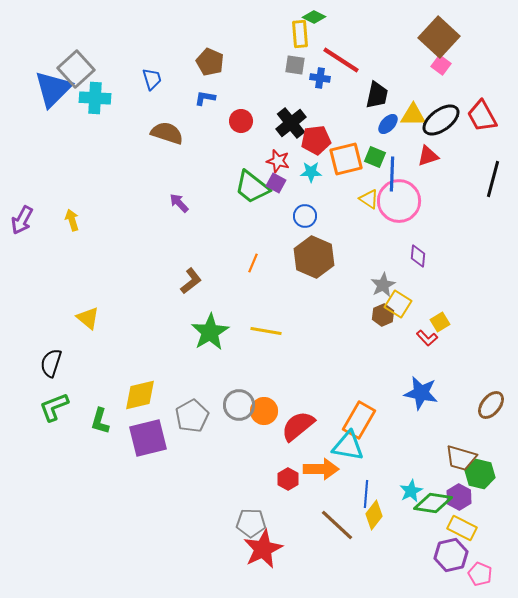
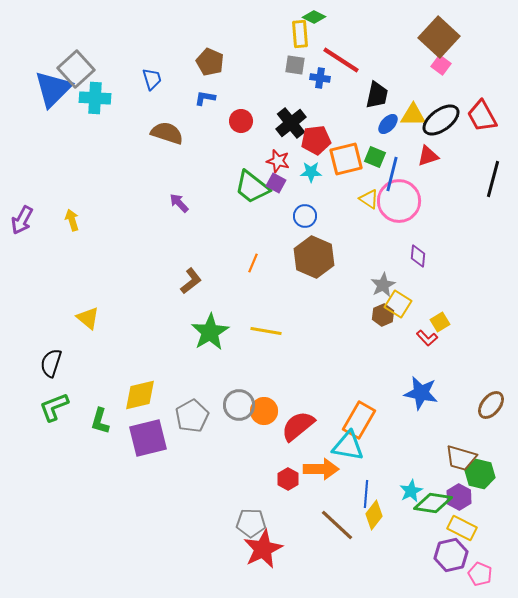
blue line at (392, 174): rotated 12 degrees clockwise
